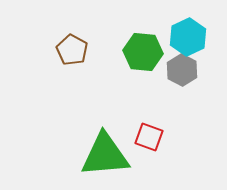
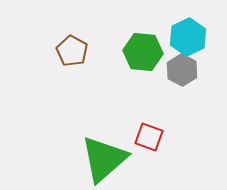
brown pentagon: moved 1 px down
green triangle: moved 1 px left, 4 px down; rotated 36 degrees counterclockwise
